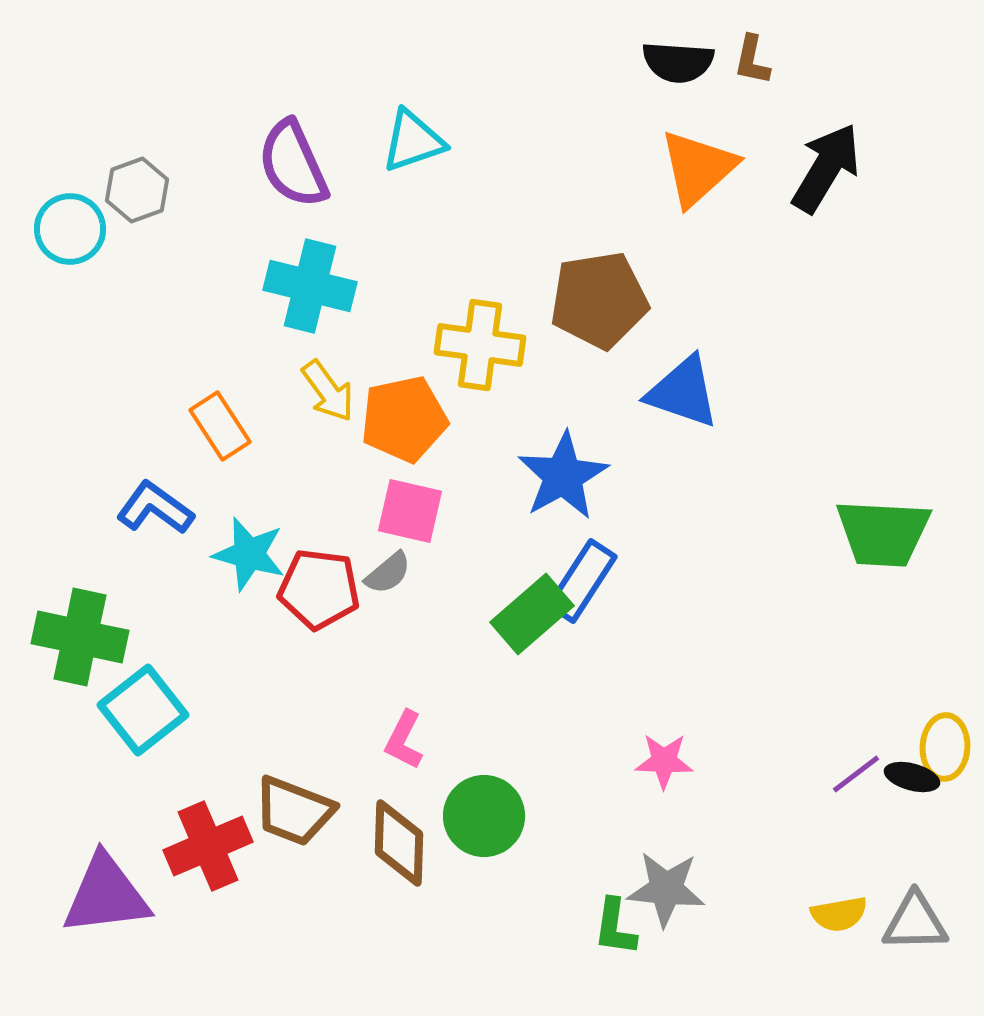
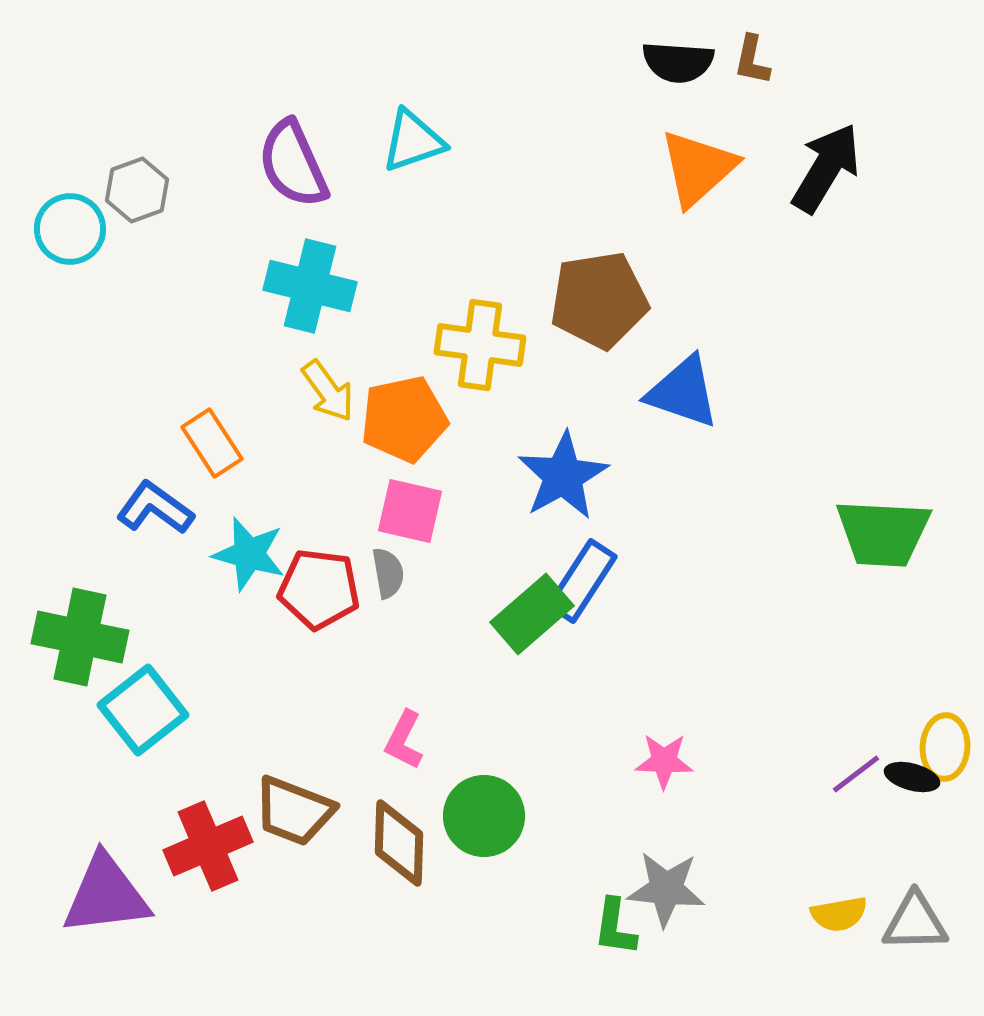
orange rectangle: moved 8 px left, 17 px down
gray semicircle: rotated 60 degrees counterclockwise
